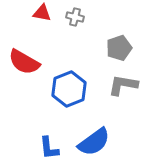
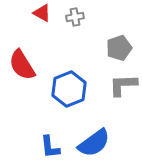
red triangle: rotated 18 degrees clockwise
gray cross: rotated 24 degrees counterclockwise
red semicircle: moved 2 px left, 3 px down; rotated 28 degrees clockwise
gray L-shape: rotated 12 degrees counterclockwise
blue semicircle: moved 1 px down
blue L-shape: moved 1 px right, 1 px up
